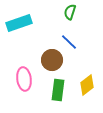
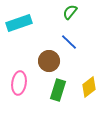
green semicircle: rotated 21 degrees clockwise
brown circle: moved 3 px left, 1 px down
pink ellipse: moved 5 px left, 4 px down; rotated 15 degrees clockwise
yellow diamond: moved 2 px right, 2 px down
green rectangle: rotated 10 degrees clockwise
